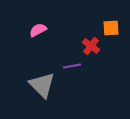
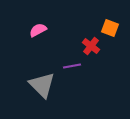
orange square: moved 1 px left; rotated 24 degrees clockwise
